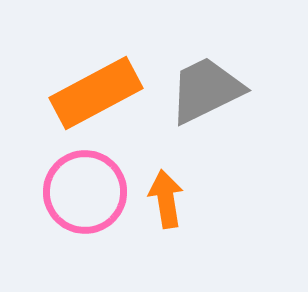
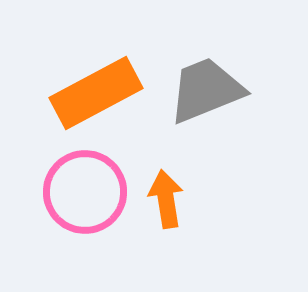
gray trapezoid: rotated 4 degrees clockwise
